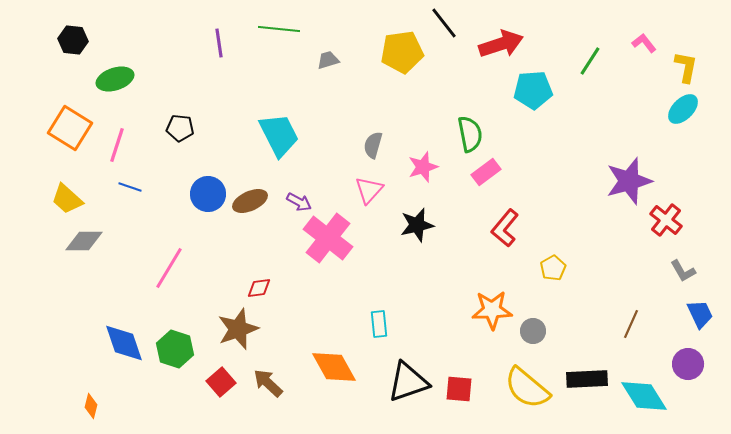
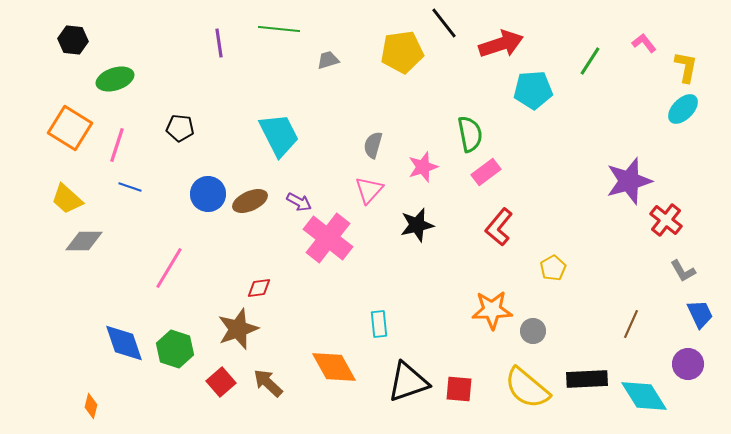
red L-shape at (505, 228): moved 6 px left, 1 px up
